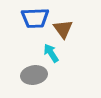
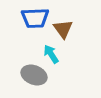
cyan arrow: moved 1 px down
gray ellipse: rotated 30 degrees clockwise
